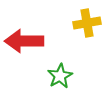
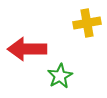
red arrow: moved 3 px right, 8 px down
